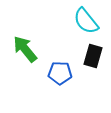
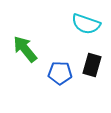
cyan semicircle: moved 3 px down; rotated 32 degrees counterclockwise
black rectangle: moved 1 px left, 9 px down
